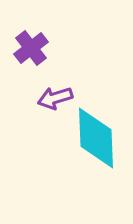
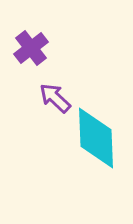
purple arrow: rotated 60 degrees clockwise
